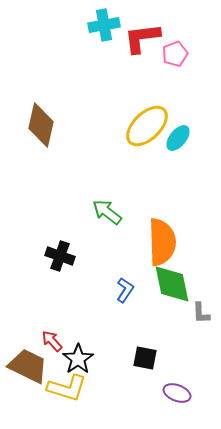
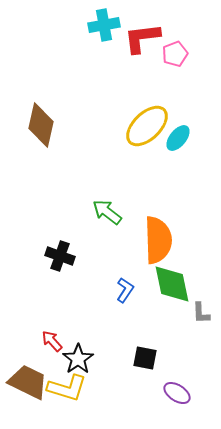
orange semicircle: moved 4 px left, 2 px up
brown trapezoid: moved 16 px down
purple ellipse: rotated 12 degrees clockwise
